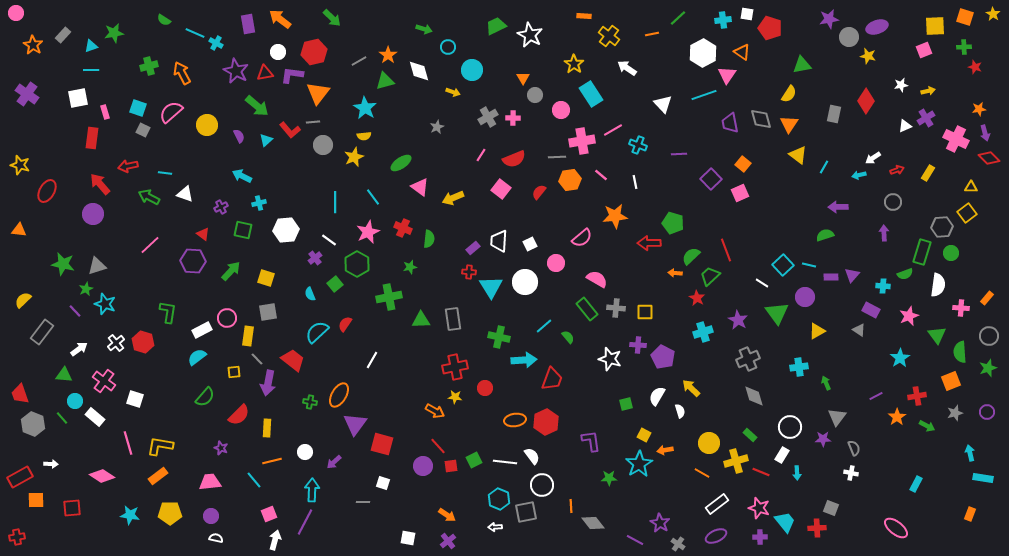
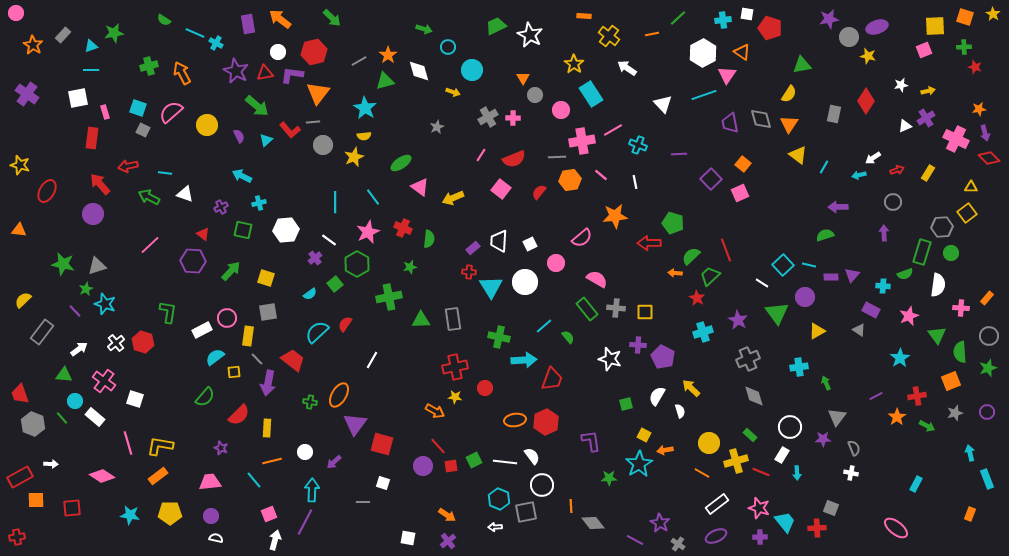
cyan semicircle at (310, 294): rotated 104 degrees counterclockwise
cyan semicircle at (197, 357): moved 18 px right
cyan rectangle at (983, 478): moved 4 px right, 1 px down; rotated 60 degrees clockwise
